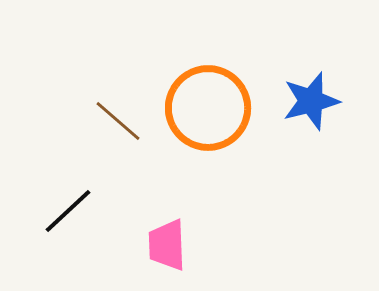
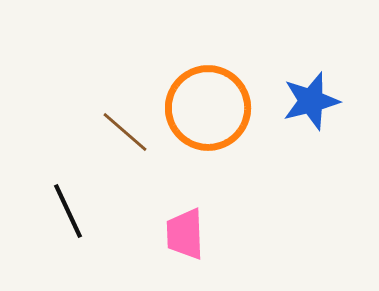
brown line: moved 7 px right, 11 px down
black line: rotated 72 degrees counterclockwise
pink trapezoid: moved 18 px right, 11 px up
